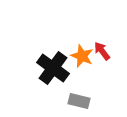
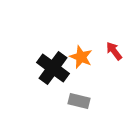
red arrow: moved 12 px right
orange star: moved 1 px left, 1 px down
